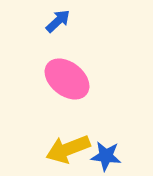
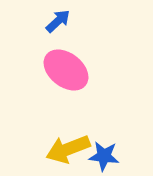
pink ellipse: moved 1 px left, 9 px up
blue star: moved 2 px left
